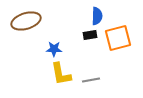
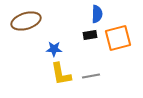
blue semicircle: moved 2 px up
gray line: moved 4 px up
